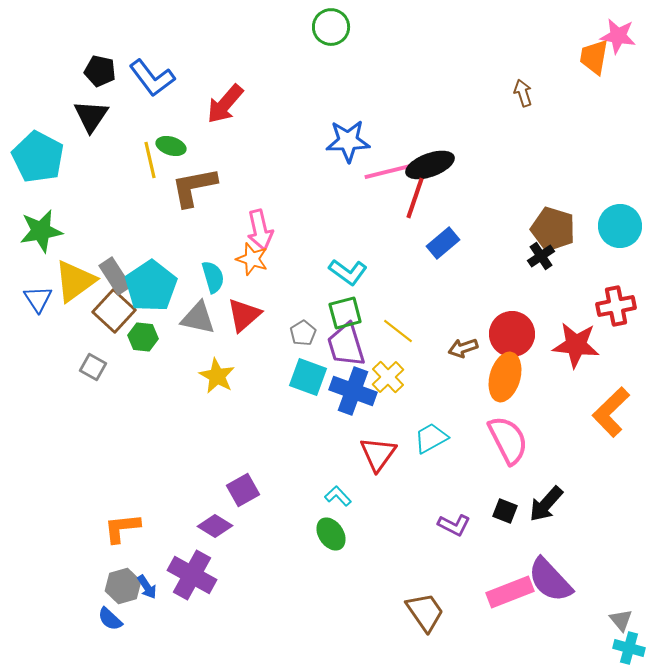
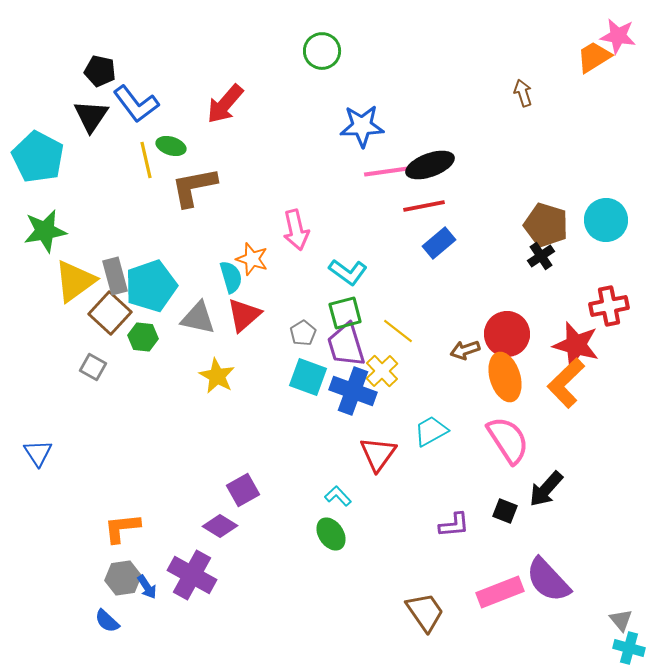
green circle at (331, 27): moved 9 px left, 24 px down
orange trapezoid at (594, 57): rotated 48 degrees clockwise
blue L-shape at (152, 78): moved 16 px left, 26 px down
blue star at (348, 141): moved 14 px right, 15 px up
yellow line at (150, 160): moved 4 px left
pink line at (390, 171): rotated 6 degrees clockwise
red line at (415, 198): moved 9 px right, 8 px down; rotated 60 degrees clockwise
cyan circle at (620, 226): moved 14 px left, 6 px up
brown pentagon at (553, 229): moved 7 px left, 4 px up
pink arrow at (260, 230): moved 36 px right
green star at (41, 231): moved 4 px right
blue rectangle at (443, 243): moved 4 px left
gray rectangle at (115, 276): rotated 18 degrees clockwise
cyan semicircle at (213, 277): moved 18 px right
cyan pentagon at (151, 286): rotated 15 degrees clockwise
blue triangle at (38, 299): moved 154 px down
red cross at (616, 306): moved 7 px left
brown square at (114, 311): moved 4 px left, 2 px down
red circle at (512, 334): moved 5 px left
red star at (576, 345): rotated 9 degrees clockwise
brown arrow at (463, 348): moved 2 px right, 2 px down
yellow cross at (388, 377): moved 6 px left, 6 px up
orange ellipse at (505, 377): rotated 33 degrees counterclockwise
orange L-shape at (611, 412): moved 45 px left, 29 px up
cyan trapezoid at (431, 438): moved 7 px up
pink semicircle at (508, 440): rotated 6 degrees counterclockwise
black arrow at (546, 504): moved 15 px up
purple L-shape at (454, 525): rotated 32 degrees counterclockwise
purple diamond at (215, 526): moved 5 px right
purple semicircle at (550, 580): moved 2 px left
gray hexagon at (123, 586): moved 8 px up; rotated 8 degrees clockwise
pink rectangle at (510, 592): moved 10 px left
blue semicircle at (110, 619): moved 3 px left, 2 px down
